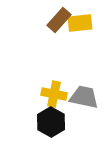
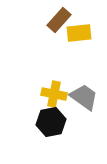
yellow rectangle: moved 1 px left, 10 px down
gray trapezoid: rotated 24 degrees clockwise
black hexagon: rotated 20 degrees clockwise
